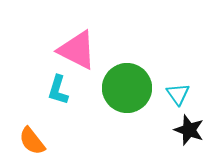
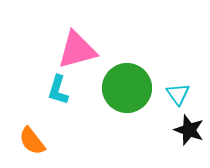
pink triangle: rotated 42 degrees counterclockwise
